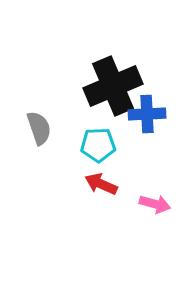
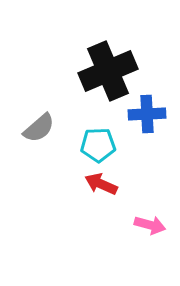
black cross: moved 5 px left, 15 px up
gray semicircle: rotated 68 degrees clockwise
pink arrow: moved 5 px left, 21 px down
